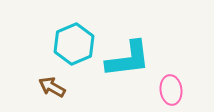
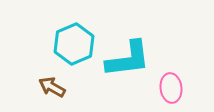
pink ellipse: moved 2 px up
